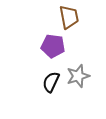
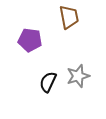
purple pentagon: moved 23 px left, 6 px up
black semicircle: moved 3 px left
